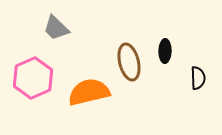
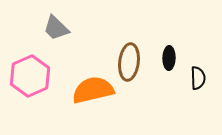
black ellipse: moved 4 px right, 7 px down
brown ellipse: rotated 21 degrees clockwise
pink hexagon: moved 3 px left, 2 px up
orange semicircle: moved 4 px right, 2 px up
